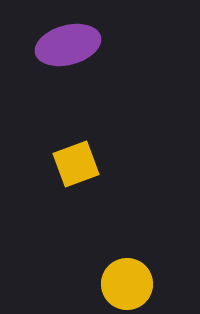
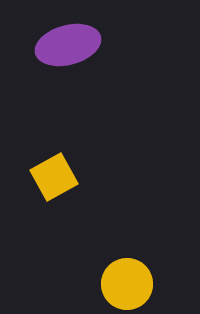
yellow square: moved 22 px left, 13 px down; rotated 9 degrees counterclockwise
